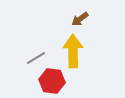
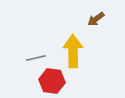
brown arrow: moved 16 px right
gray line: rotated 18 degrees clockwise
